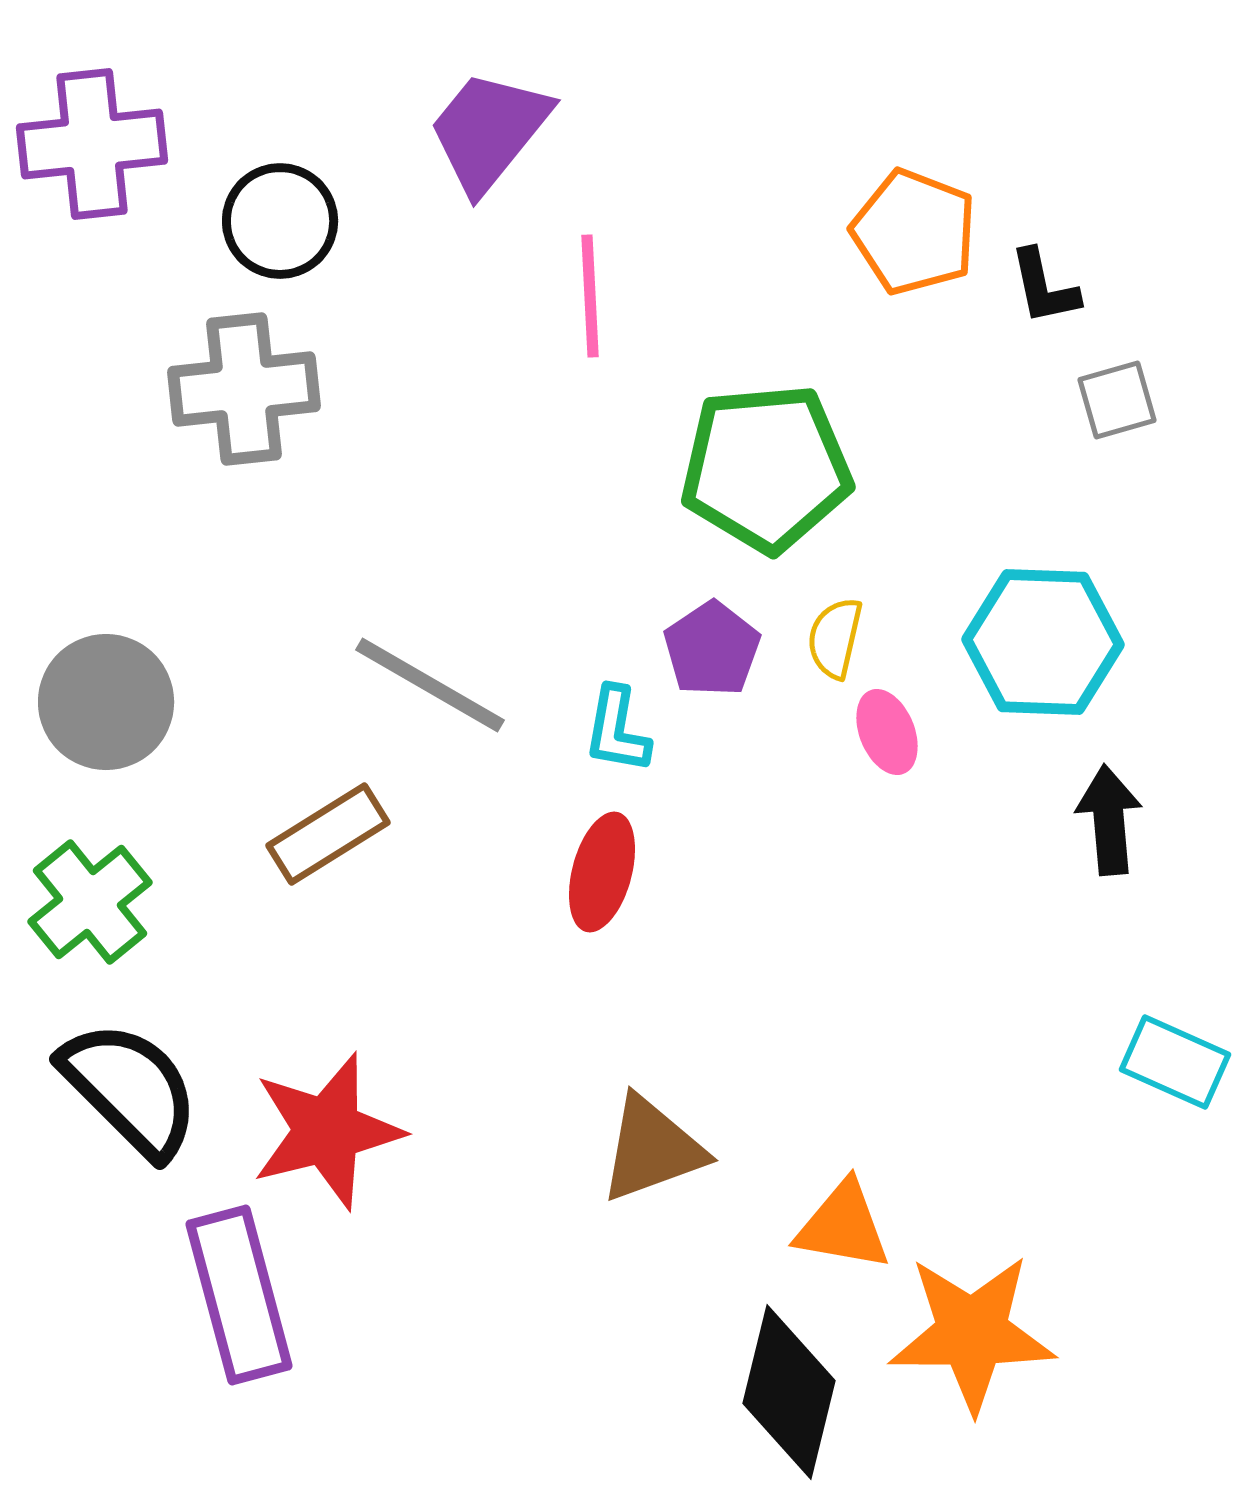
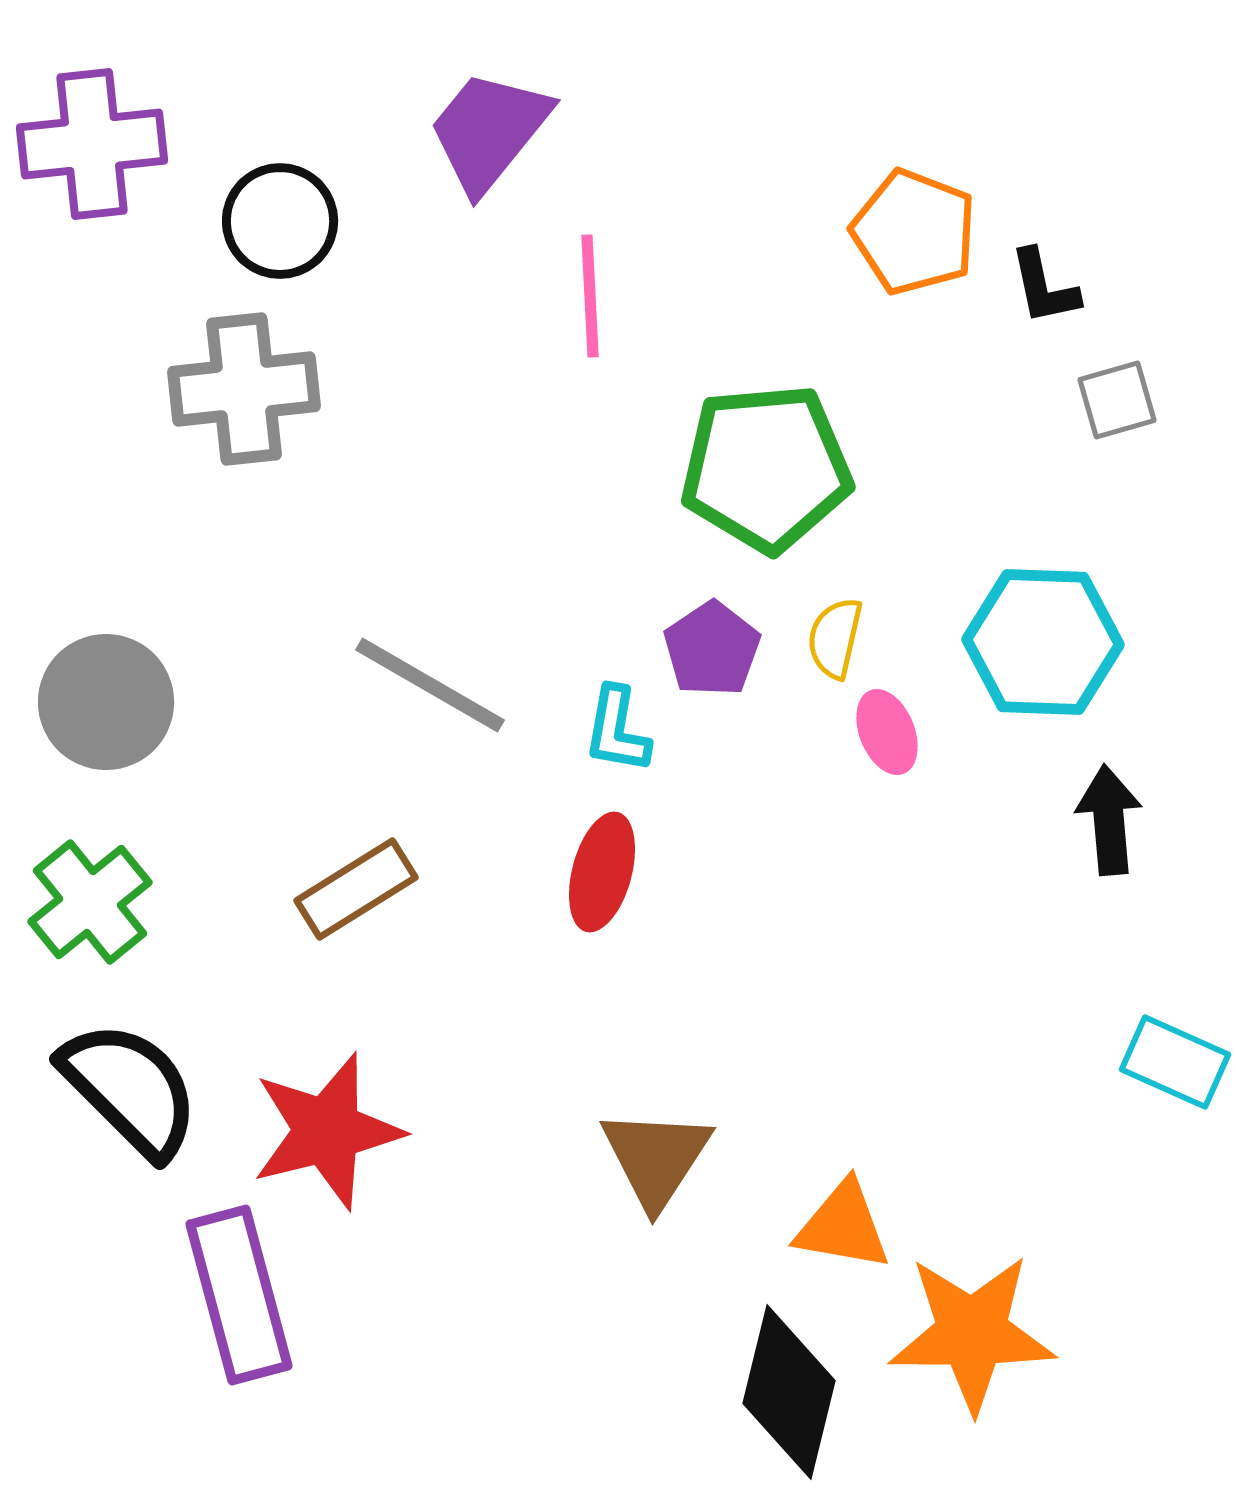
brown rectangle: moved 28 px right, 55 px down
brown triangle: moved 4 px right, 9 px down; rotated 37 degrees counterclockwise
